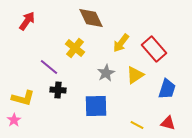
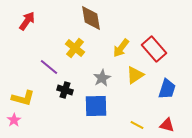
brown diamond: rotated 16 degrees clockwise
yellow arrow: moved 5 px down
gray star: moved 4 px left, 5 px down
black cross: moved 7 px right; rotated 14 degrees clockwise
red triangle: moved 1 px left, 2 px down
